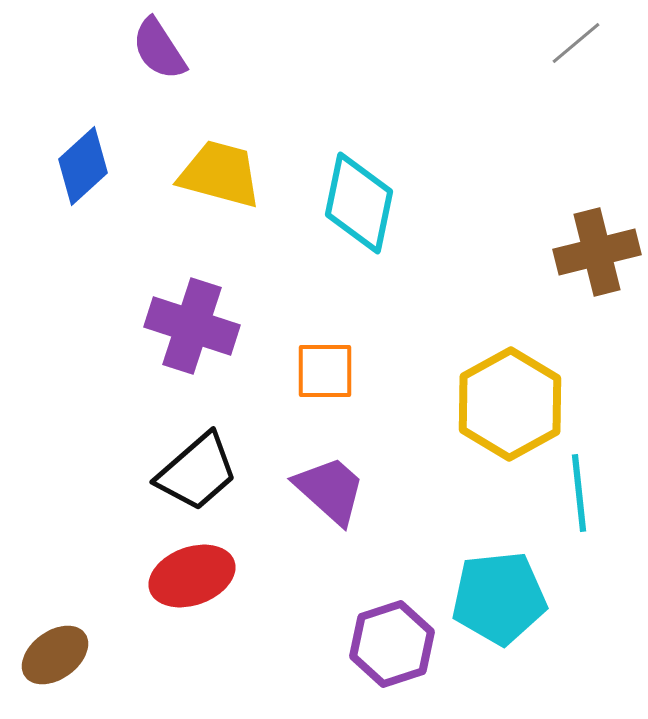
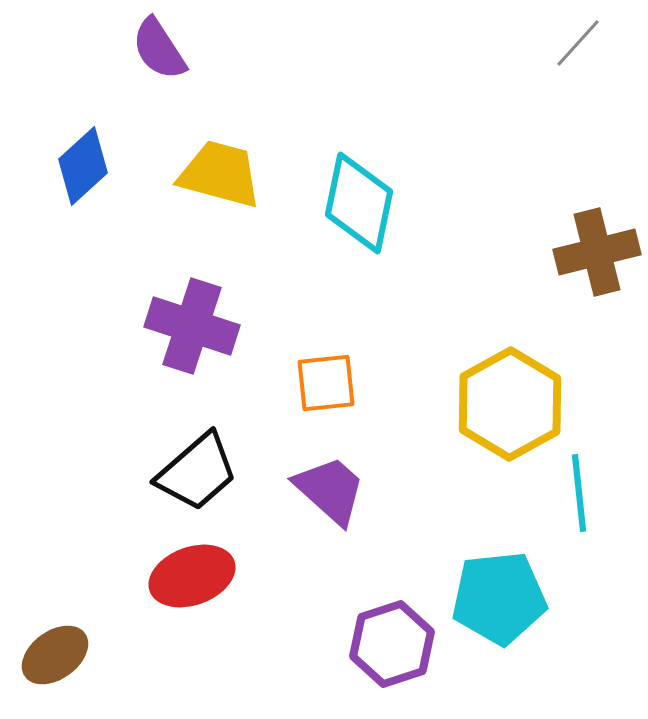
gray line: moved 2 px right; rotated 8 degrees counterclockwise
orange square: moved 1 px right, 12 px down; rotated 6 degrees counterclockwise
